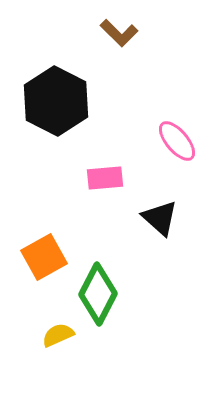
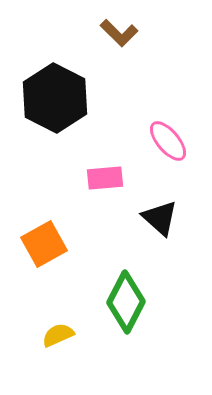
black hexagon: moved 1 px left, 3 px up
pink ellipse: moved 9 px left
orange square: moved 13 px up
green diamond: moved 28 px right, 8 px down
